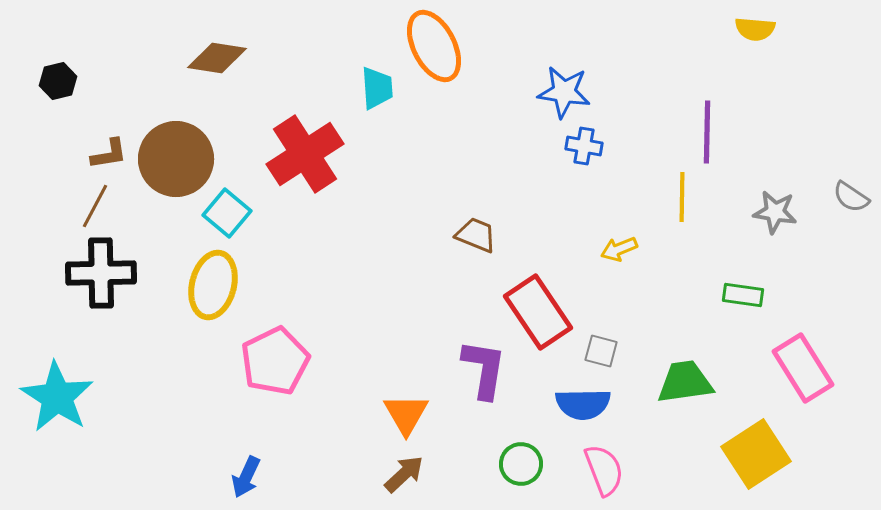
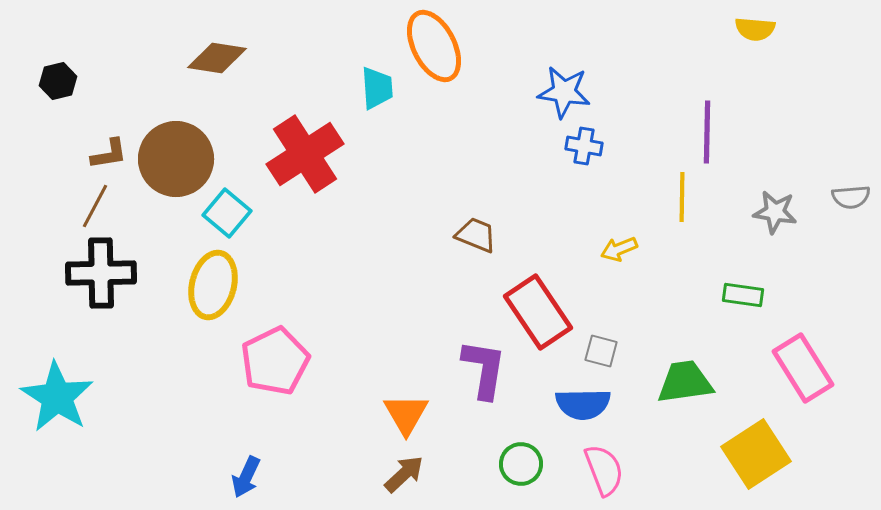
gray semicircle: rotated 39 degrees counterclockwise
